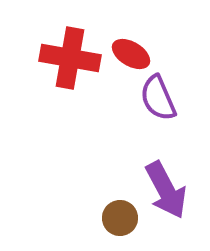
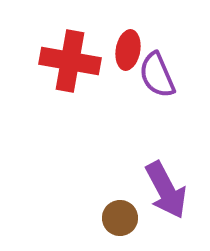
red ellipse: moved 3 px left, 4 px up; rotated 69 degrees clockwise
red cross: moved 3 px down
purple semicircle: moved 1 px left, 23 px up
